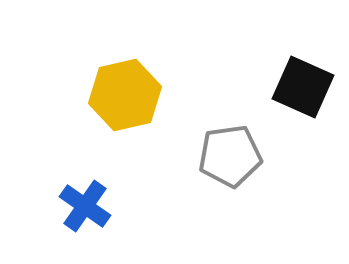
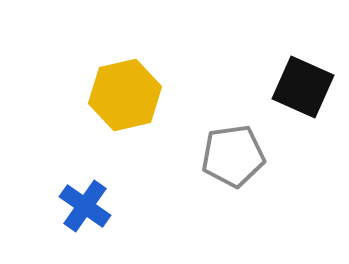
gray pentagon: moved 3 px right
